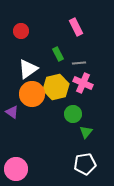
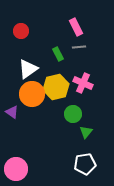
gray line: moved 16 px up
